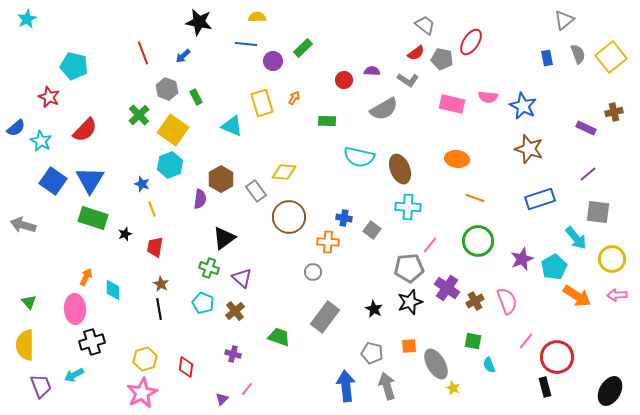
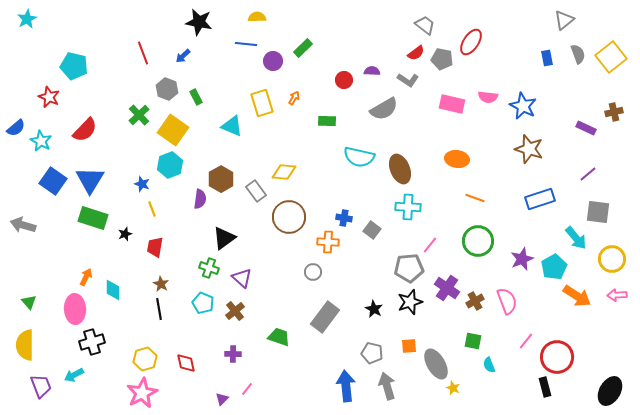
purple cross at (233, 354): rotated 14 degrees counterclockwise
red diamond at (186, 367): moved 4 px up; rotated 20 degrees counterclockwise
